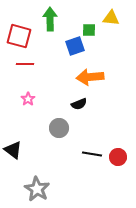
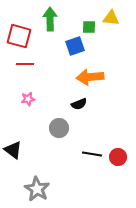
green square: moved 3 px up
pink star: rotated 24 degrees clockwise
